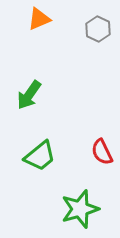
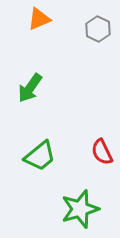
green arrow: moved 1 px right, 7 px up
